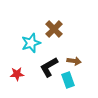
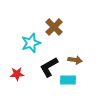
brown cross: moved 2 px up
brown arrow: moved 1 px right, 1 px up
cyan rectangle: rotated 70 degrees counterclockwise
